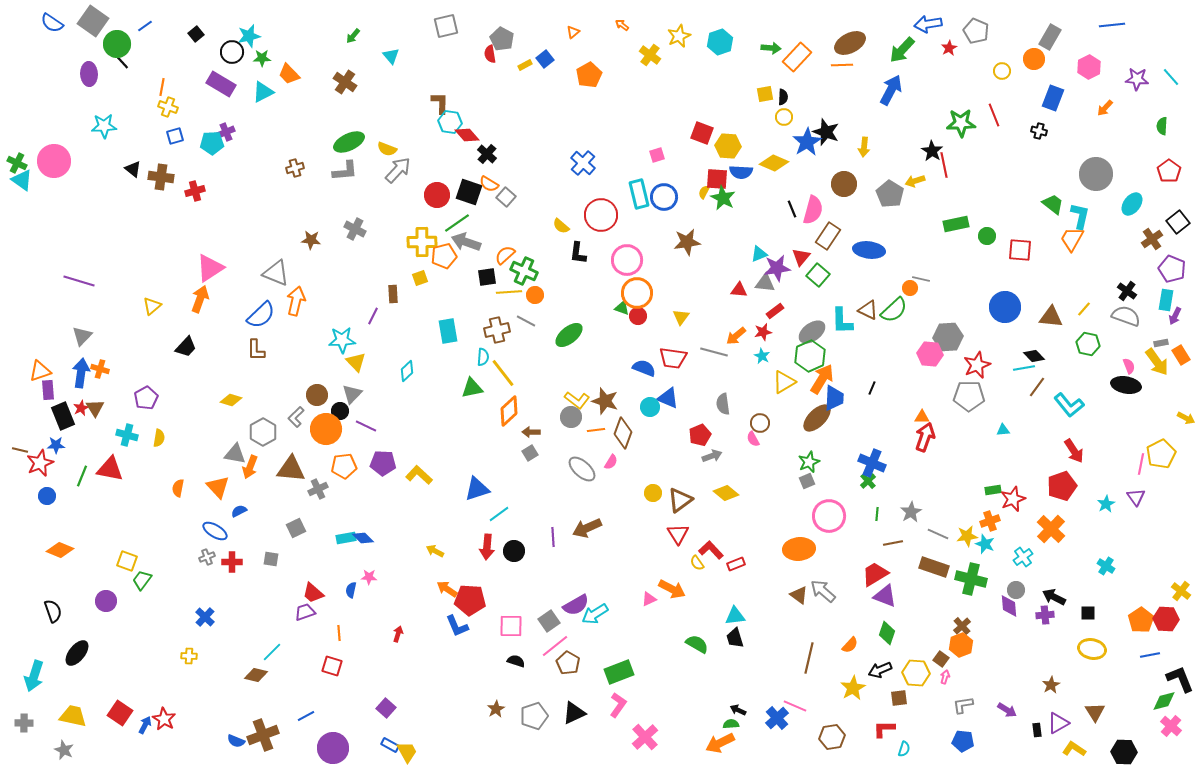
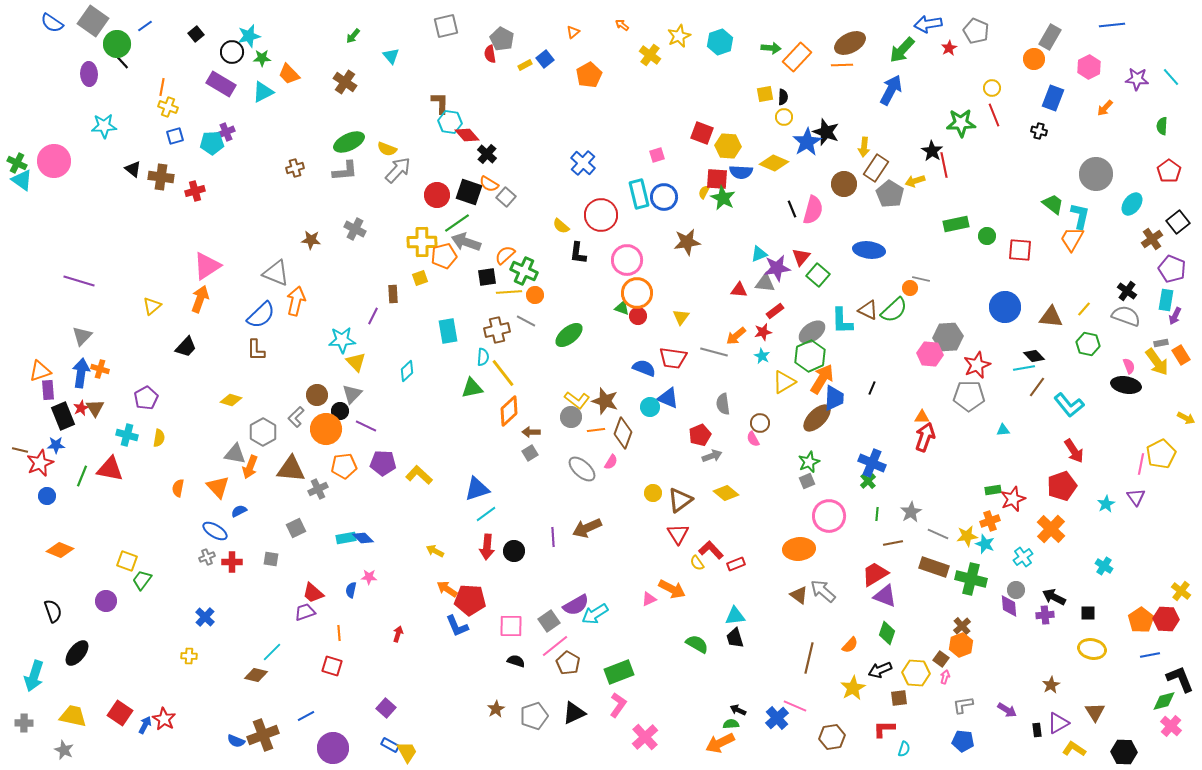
yellow circle at (1002, 71): moved 10 px left, 17 px down
brown rectangle at (828, 236): moved 48 px right, 68 px up
pink triangle at (210, 268): moved 3 px left, 2 px up
cyan line at (499, 514): moved 13 px left
cyan cross at (1106, 566): moved 2 px left
